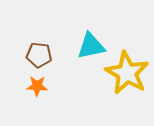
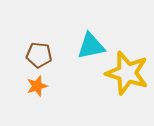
yellow star: rotated 12 degrees counterclockwise
orange star: rotated 20 degrees counterclockwise
